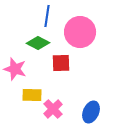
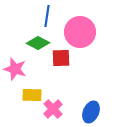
red square: moved 5 px up
